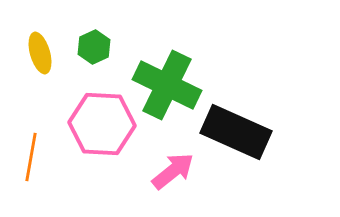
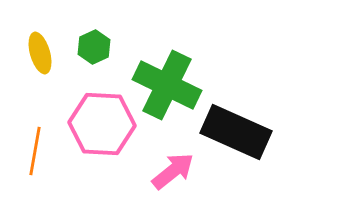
orange line: moved 4 px right, 6 px up
